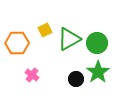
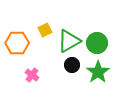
green triangle: moved 2 px down
black circle: moved 4 px left, 14 px up
